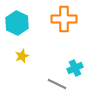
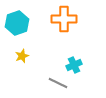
cyan hexagon: rotated 15 degrees clockwise
cyan cross: moved 1 px left, 3 px up
gray line: moved 1 px right, 1 px up
